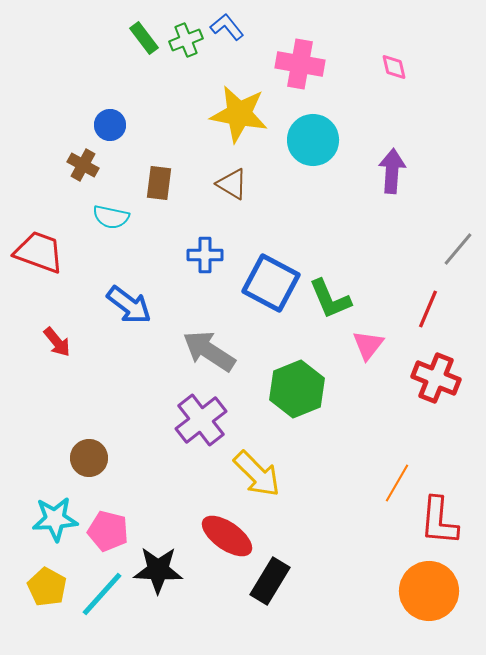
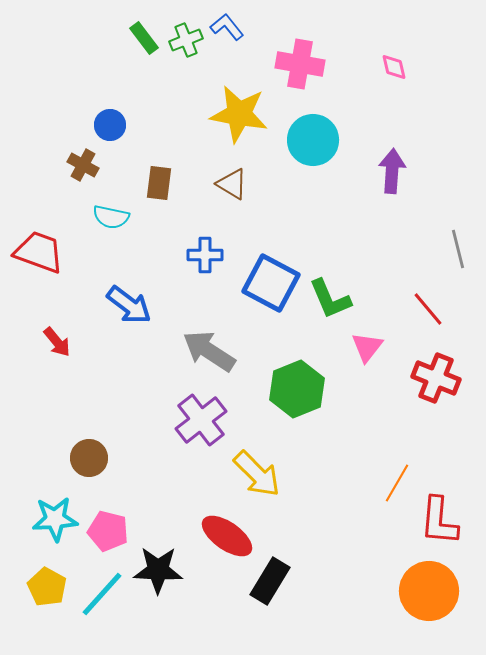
gray line: rotated 54 degrees counterclockwise
red line: rotated 63 degrees counterclockwise
pink triangle: moved 1 px left, 2 px down
